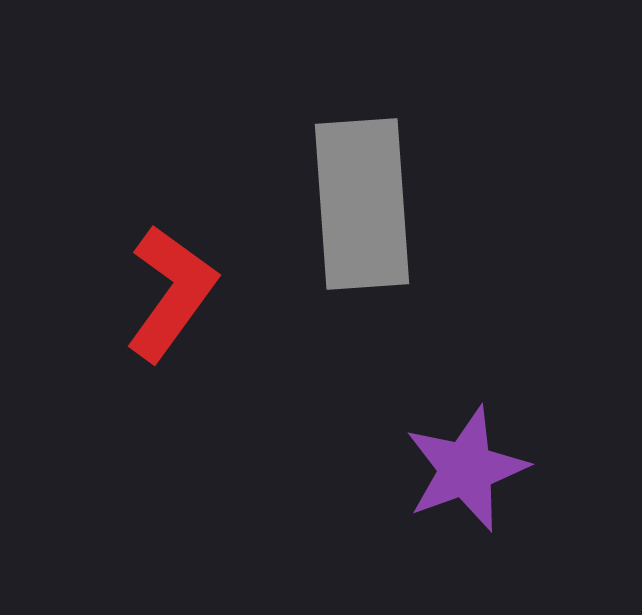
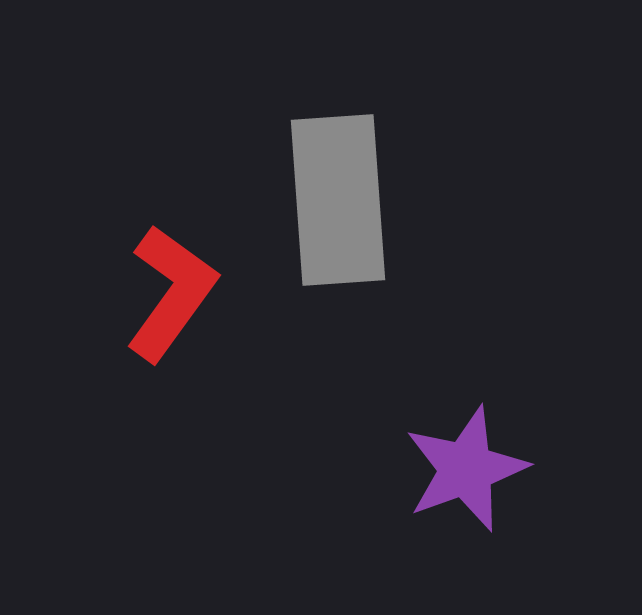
gray rectangle: moved 24 px left, 4 px up
